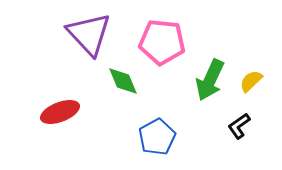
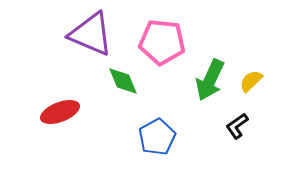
purple triangle: moved 2 px right; rotated 24 degrees counterclockwise
black L-shape: moved 2 px left
